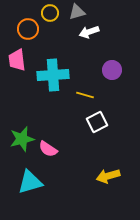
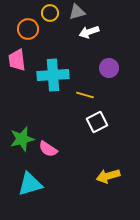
purple circle: moved 3 px left, 2 px up
cyan triangle: moved 2 px down
